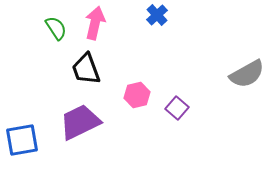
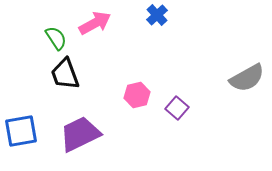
pink arrow: rotated 48 degrees clockwise
green semicircle: moved 10 px down
black trapezoid: moved 21 px left, 5 px down
gray semicircle: moved 4 px down
purple trapezoid: moved 12 px down
blue square: moved 1 px left, 9 px up
